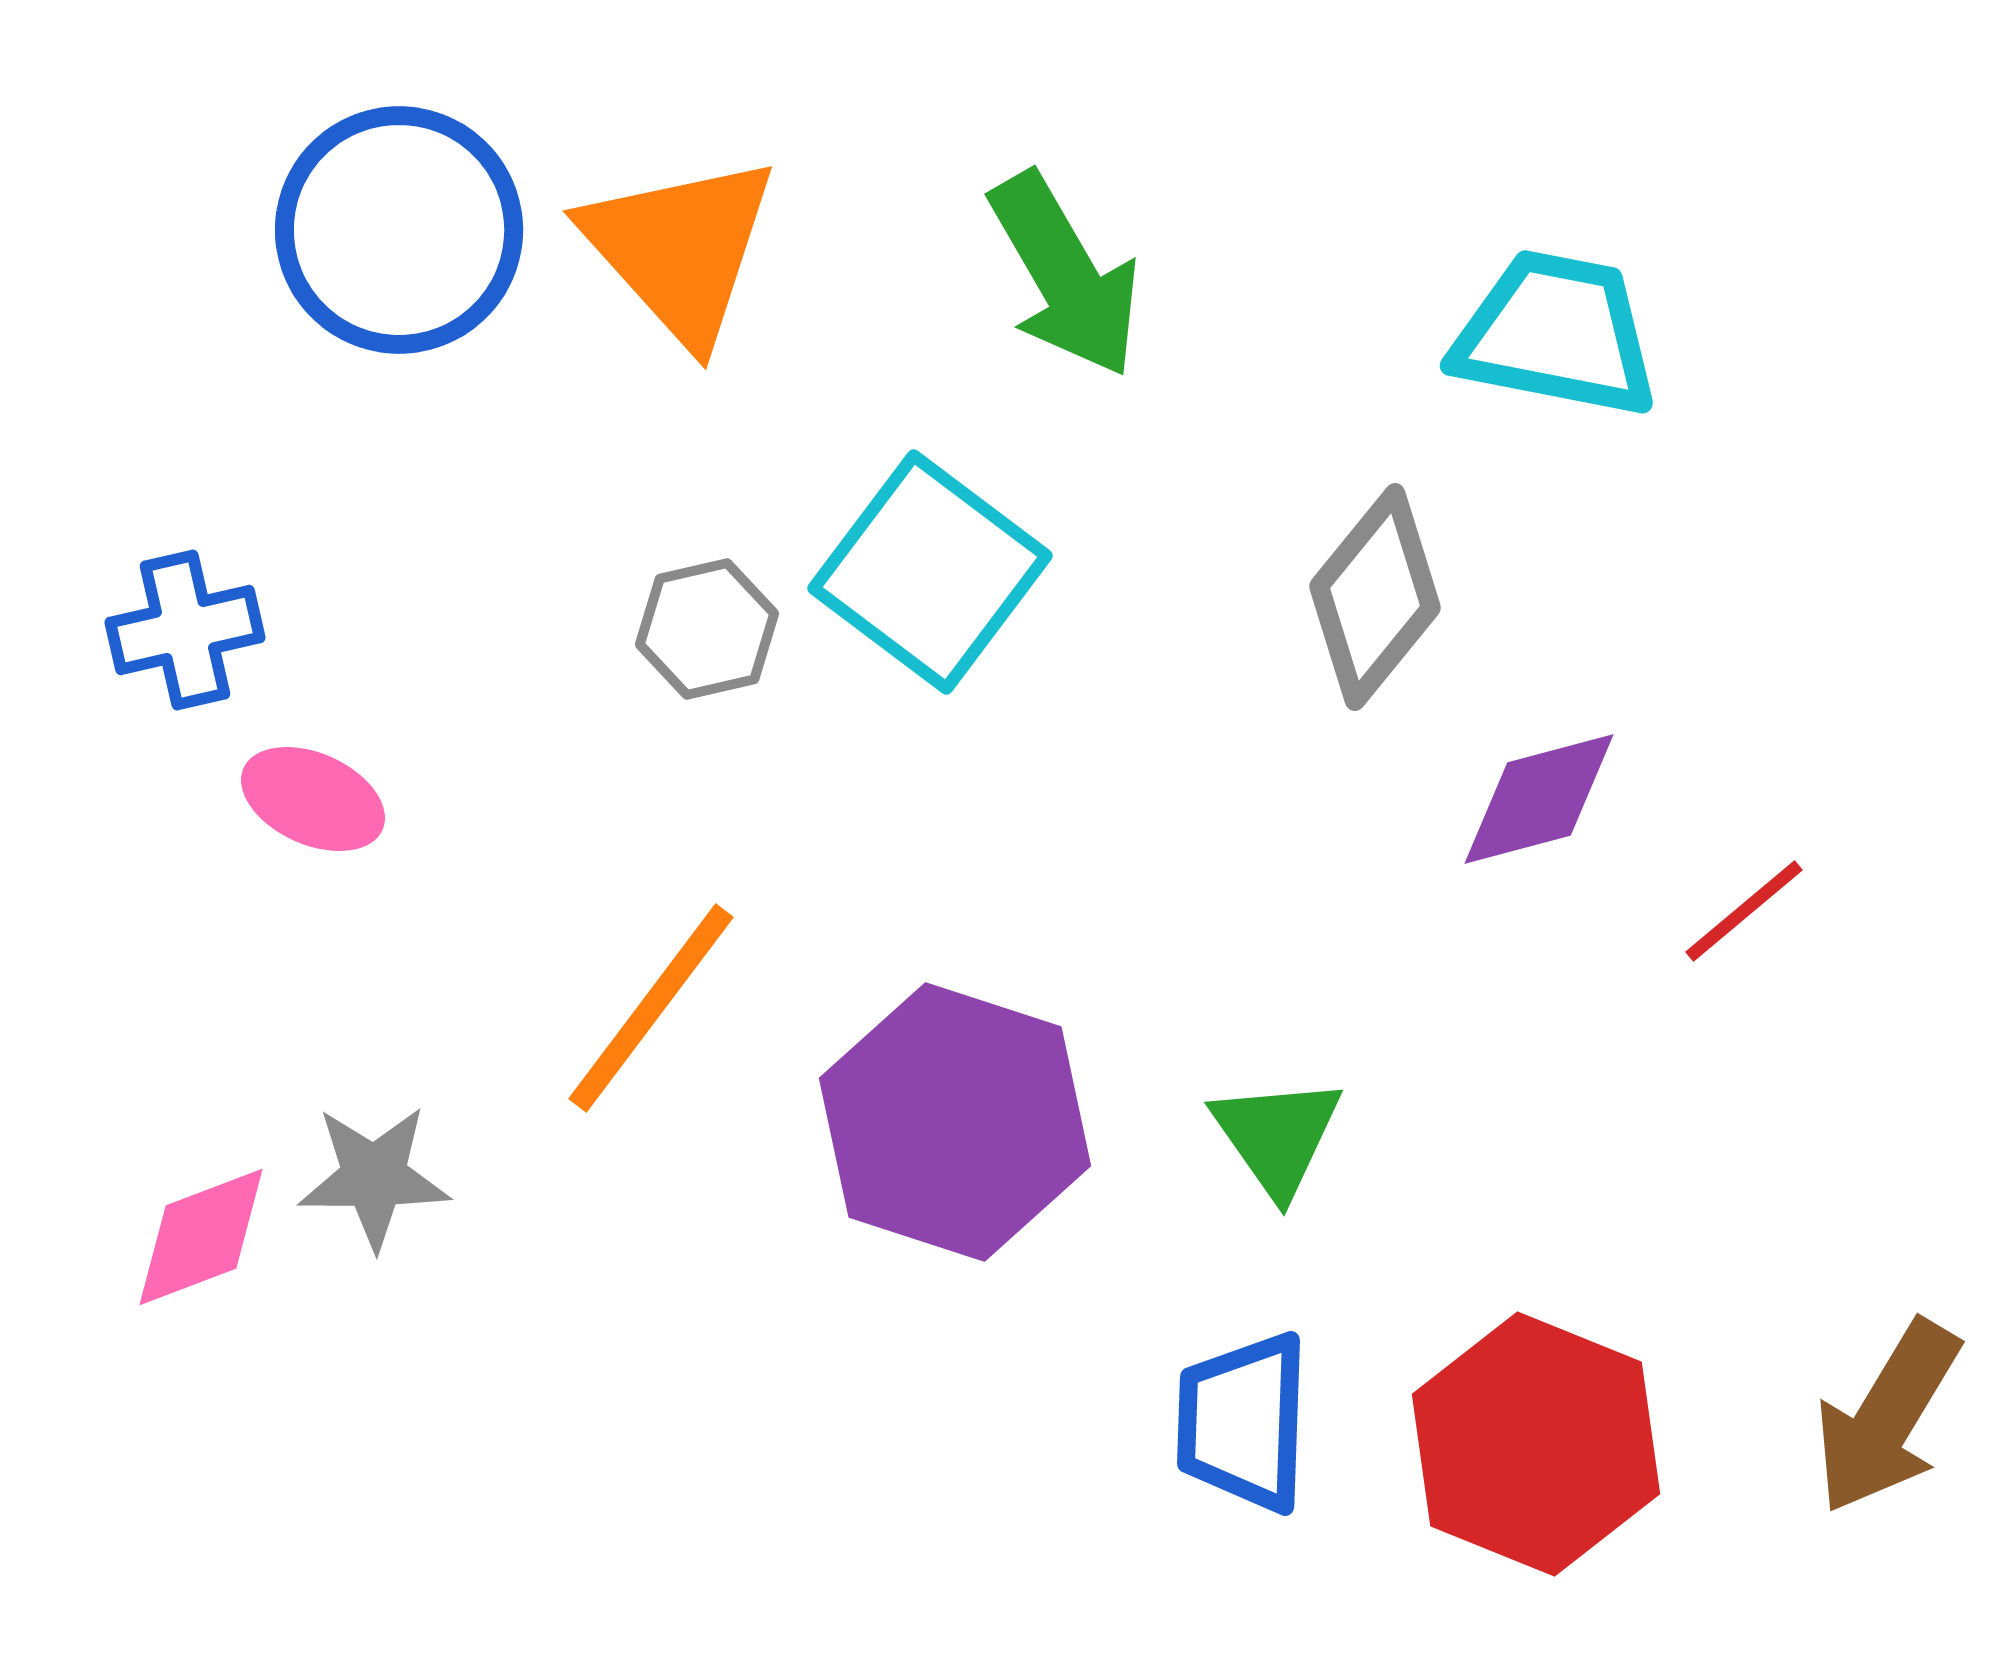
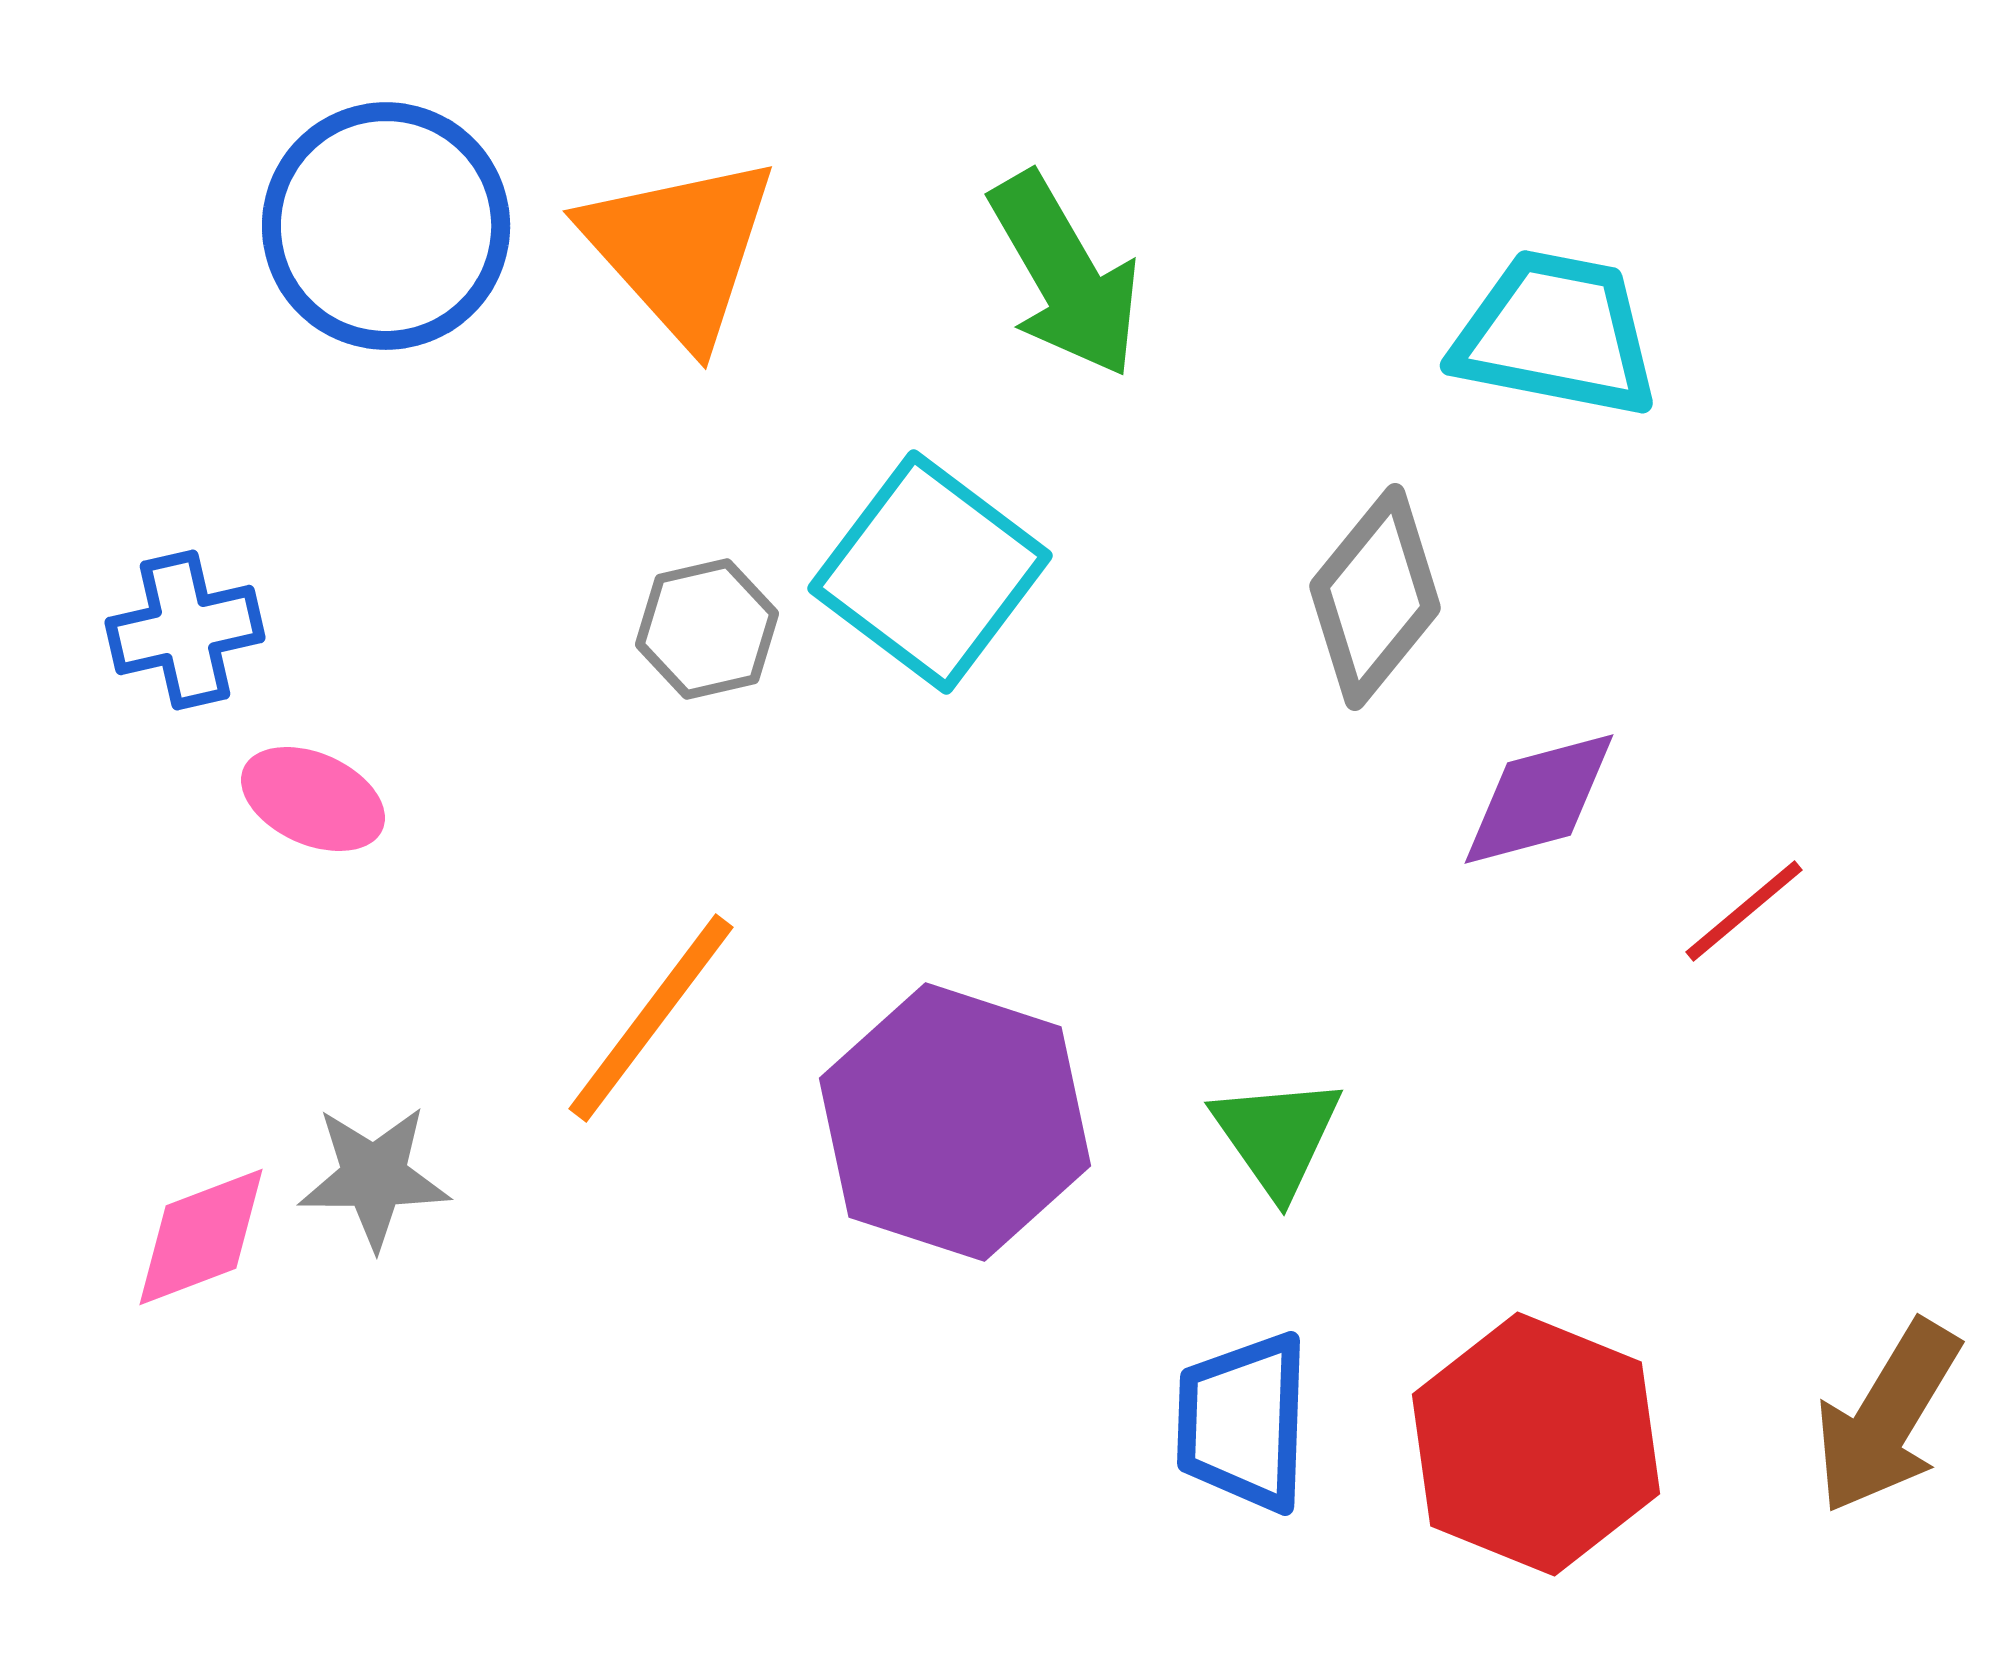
blue circle: moved 13 px left, 4 px up
orange line: moved 10 px down
